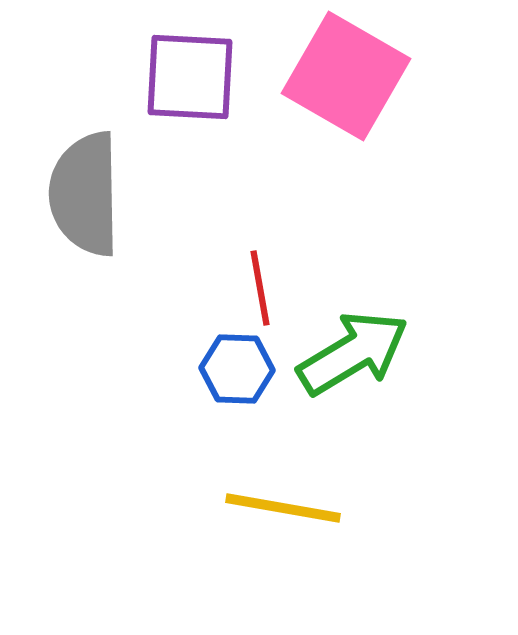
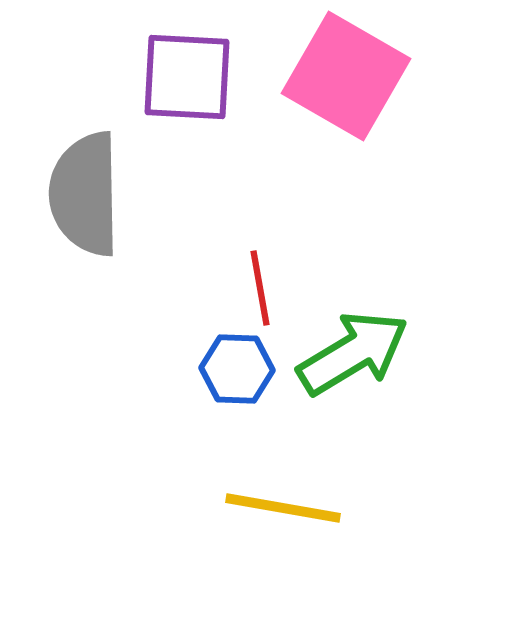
purple square: moved 3 px left
